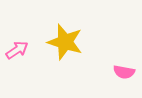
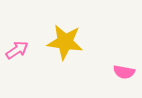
yellow star: rotated 9 degrees counterclockwise
